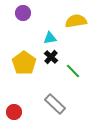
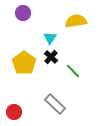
cyan triangle: rotated 48 degrees counterclockwise
